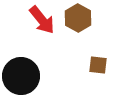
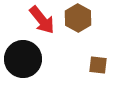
black circle: moved 2 px right, 17 px up
